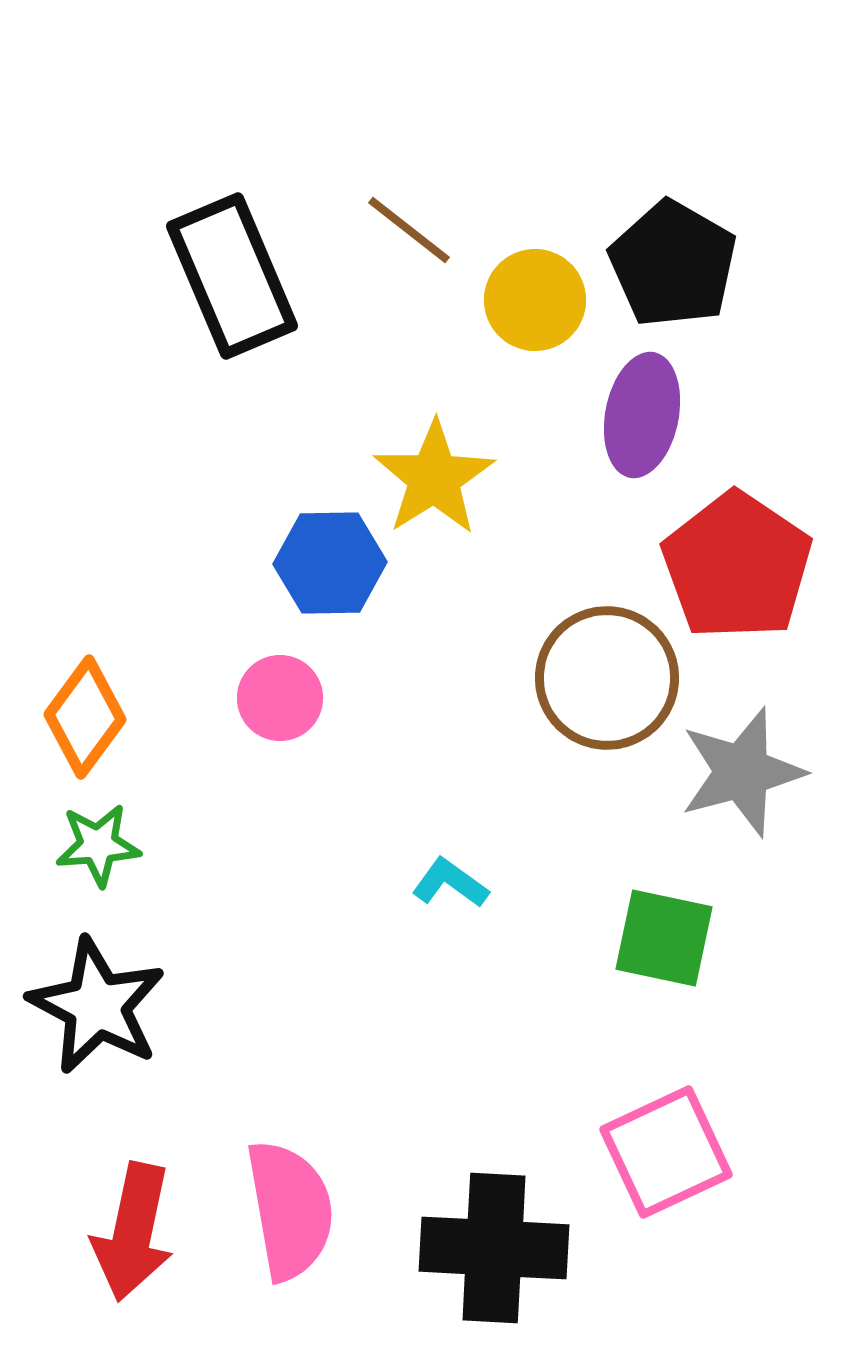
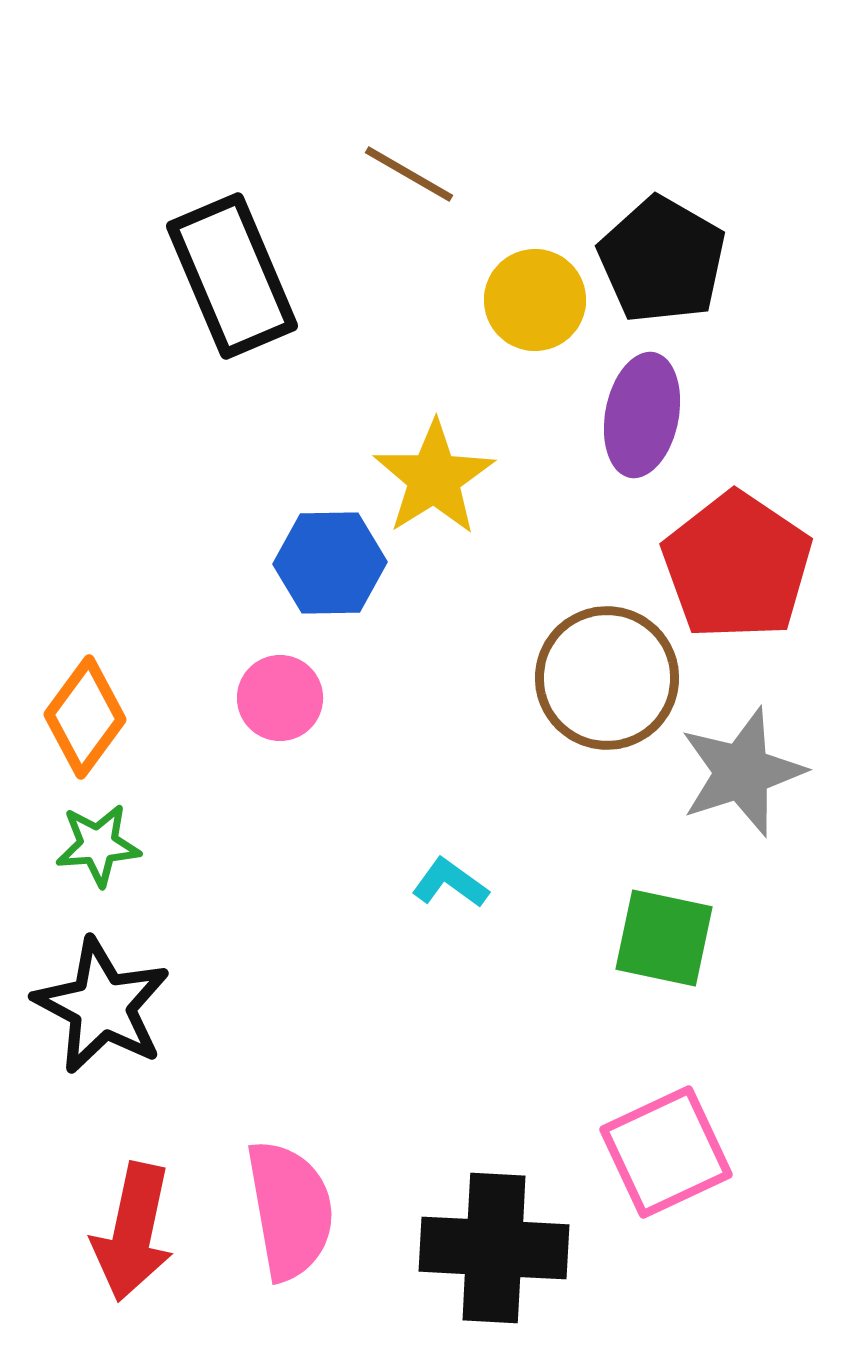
brown line: moved 56 px up; rotated 8 degrees counterclockwise
black pentagon: moved 11 px left, 4 px up
gray star: rotated 3 degrees counterclockwise
black star: moved 5 px right
